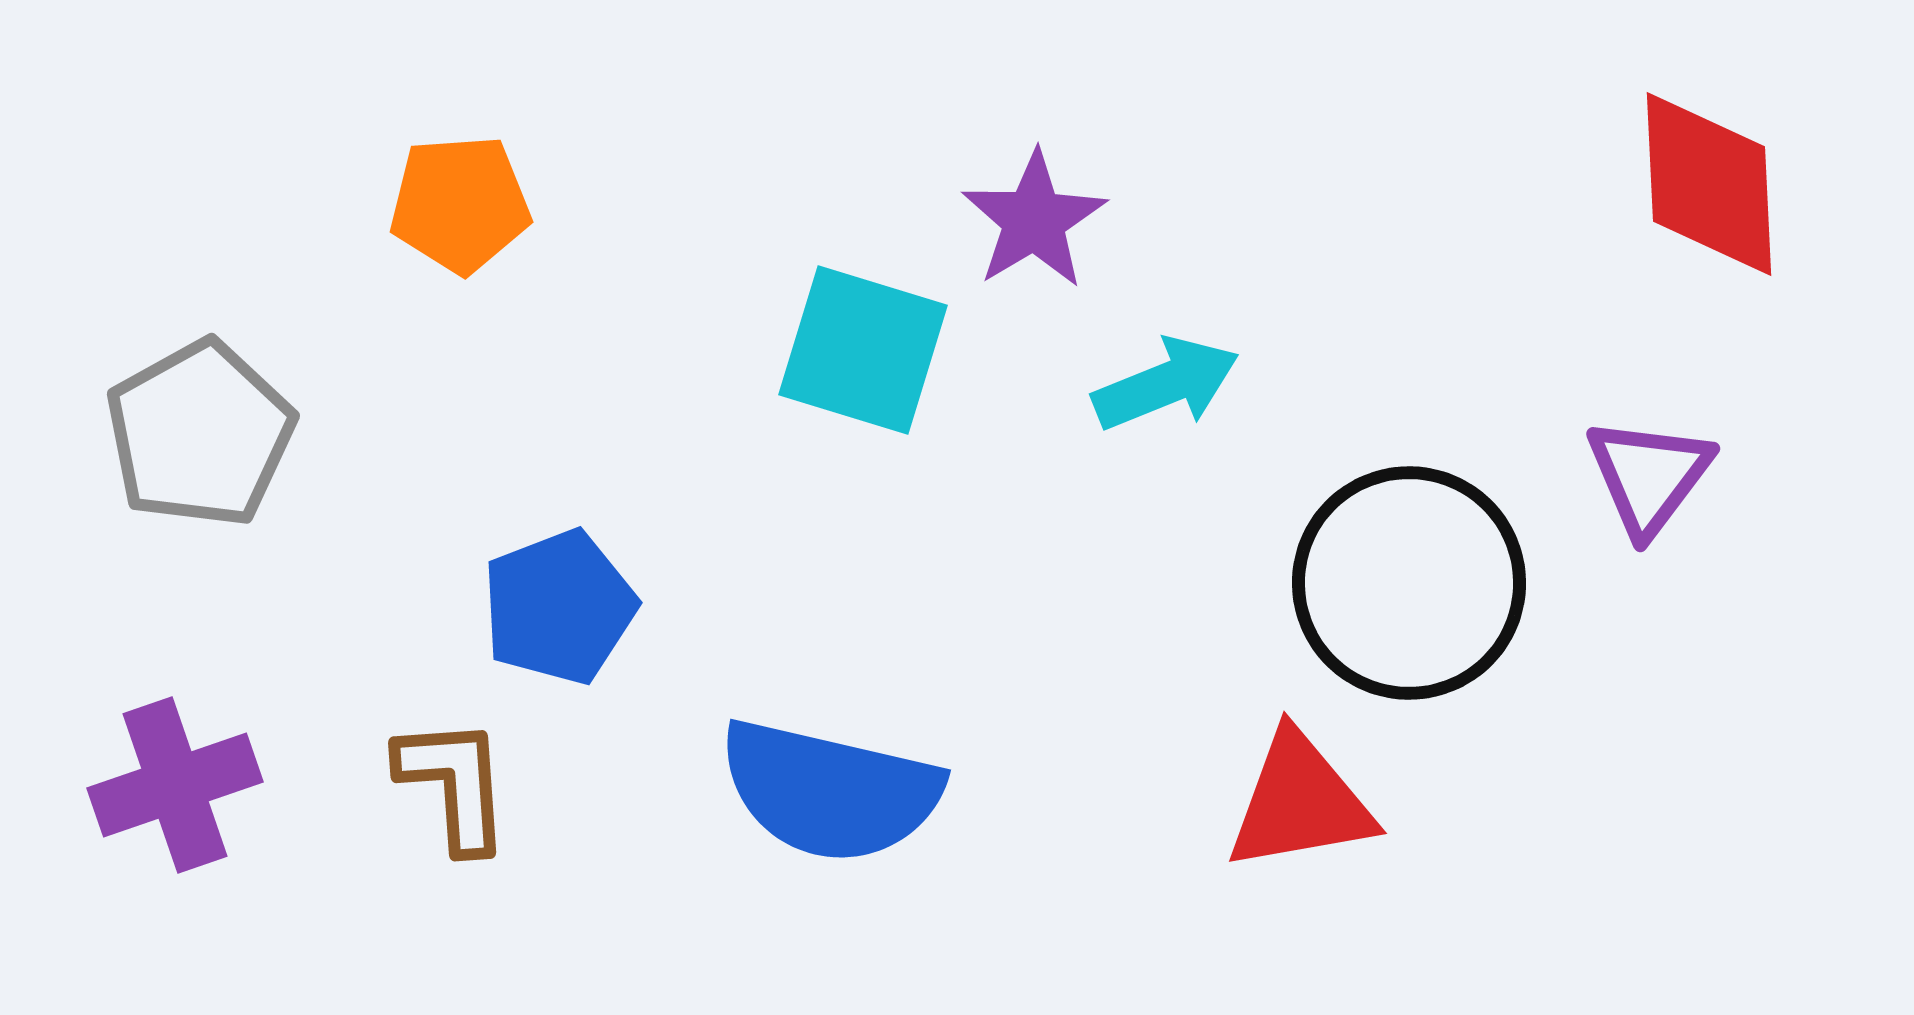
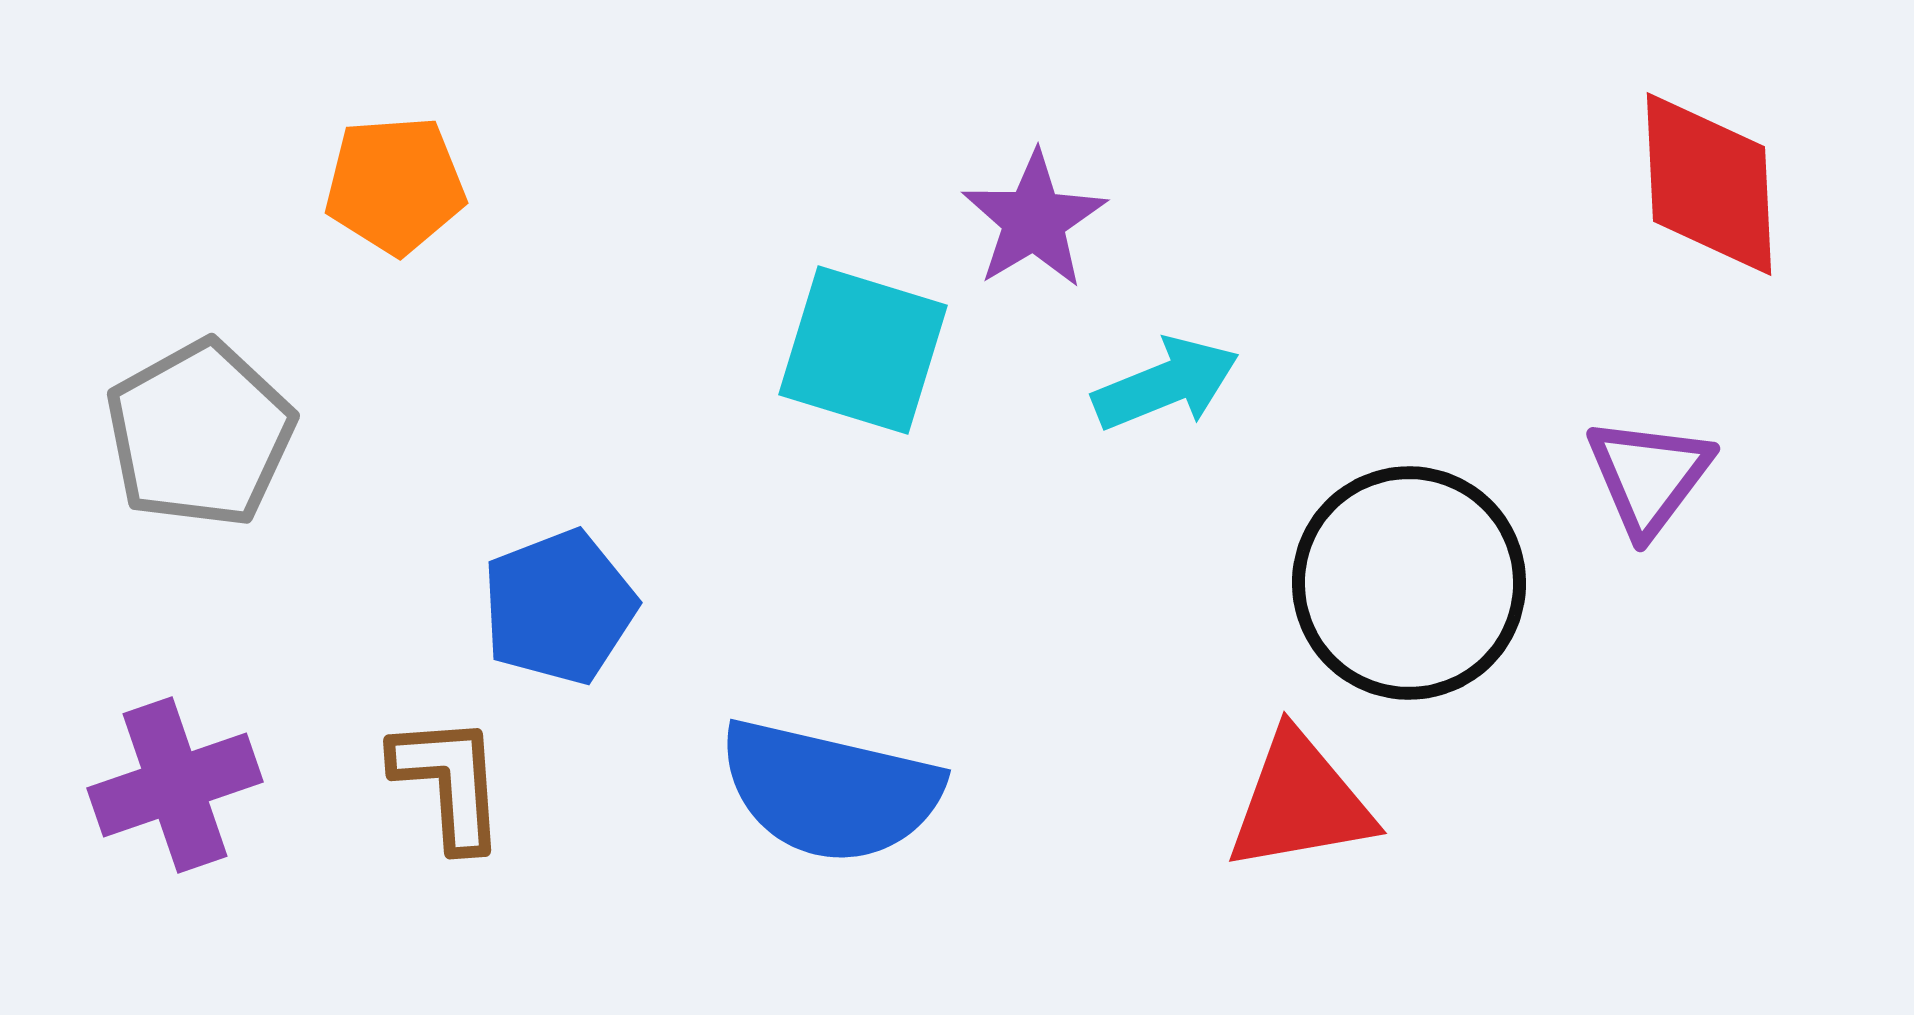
orange pentagon: moved 65 px left, 19 px up
brown L-shape: moved 5 px left, 2 px up
